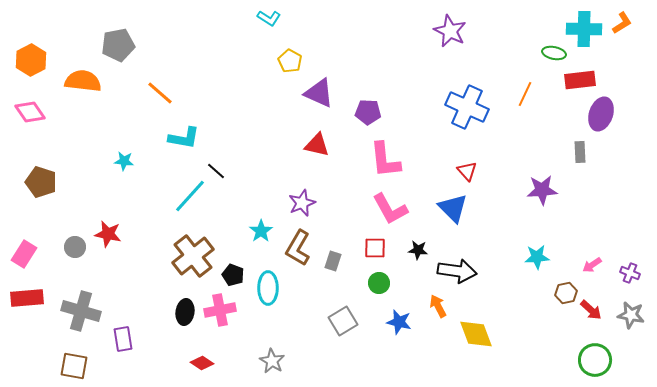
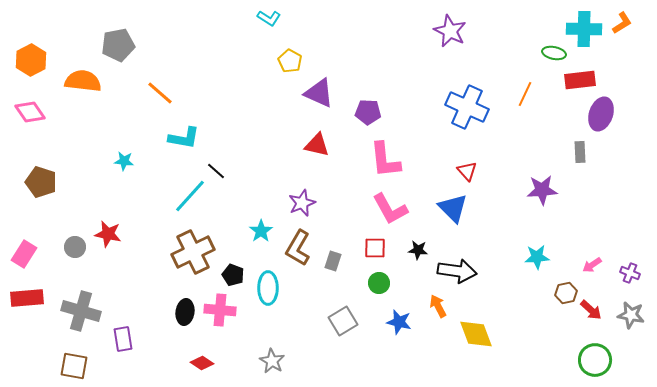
brown cross at (193, 256): moved 4 px up; rotated 12 degrees clockwise
pink cross at (220, 310): rotated 16 degrees clockwise
